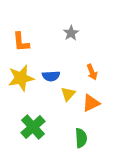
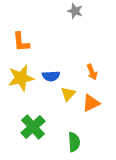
gray star: moved 4 px right, 22 px up; rotated 21 degrees counterclockwise
green semicircle: moved 7 px left, 4 px down
